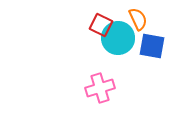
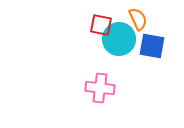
red square: rotated 15 degrees counterclockwise
cyan circle: moved 1 px right, 1 px down
pink cross: rotated 24 degrees clockwise
